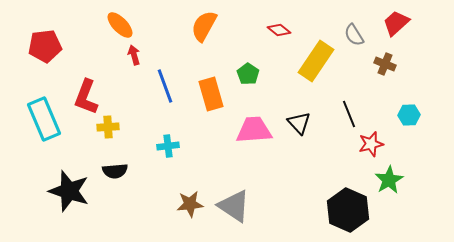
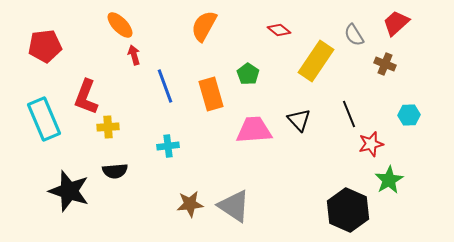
black triangle: moved 3 px up
